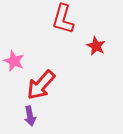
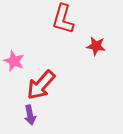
red star: rotated 18 degrees counterclockwise
purple arrow: moved 1 px up
